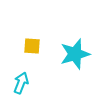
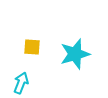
yellow square: moved 1 px down
